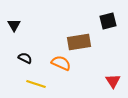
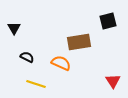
black triangle: moved 3 px down
black semicircle: moved 2 px right, 1 px up
